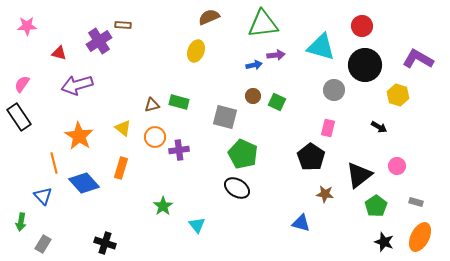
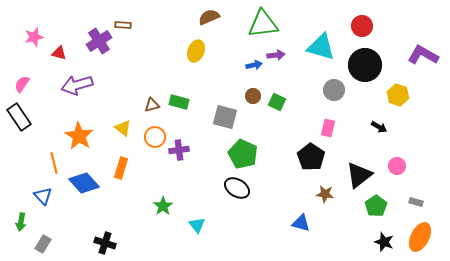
pink star at (27, 26): moved 7 px right, 11 px down; rotated 12 degrees counterclockwise
purple L-shape at (418, 59): moved 5 px right, 4 px up
